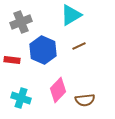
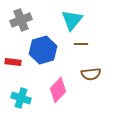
cyan triangle: moved 1 px right, 5 px down; rotated 20 degrees counterclockwise
gray cross: moved 2 px up
brown line: moved 2 px right, 2 px up; rotated 24 degrees clockwise
blue hexagon: rotated 20 degrees clockwise
red rectangle: moved 1 px right, 2 px down
brown semicircle: moved 6 px right, 26 px up
